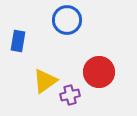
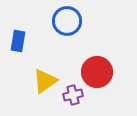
blue circle: moved 1 px down
red circle: moved 2 px left
purple cross: moved 3 px right
